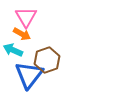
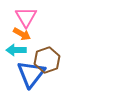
cyan arrow: moved 3 px right; rotated 24 degrees counterclockwise
blue triangle: moved 2 px right, 1 px up
